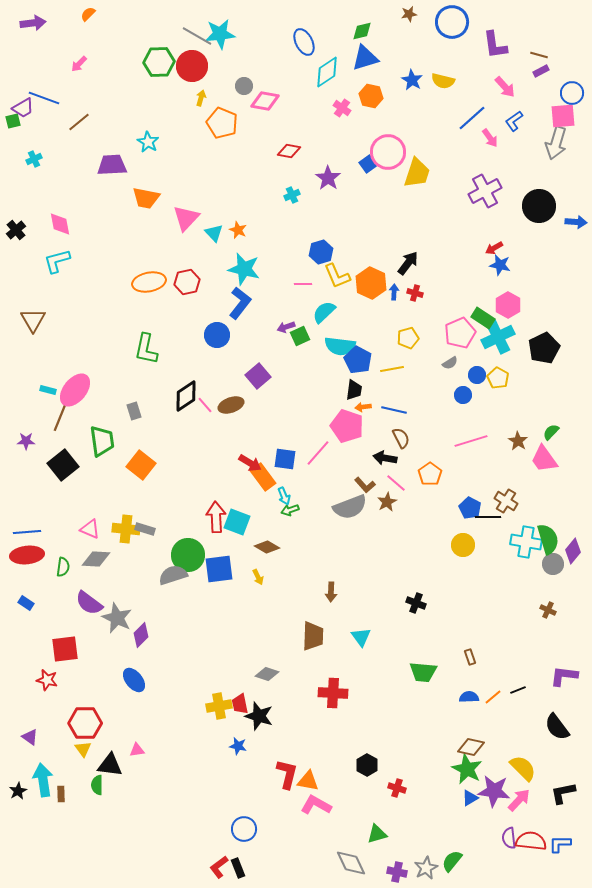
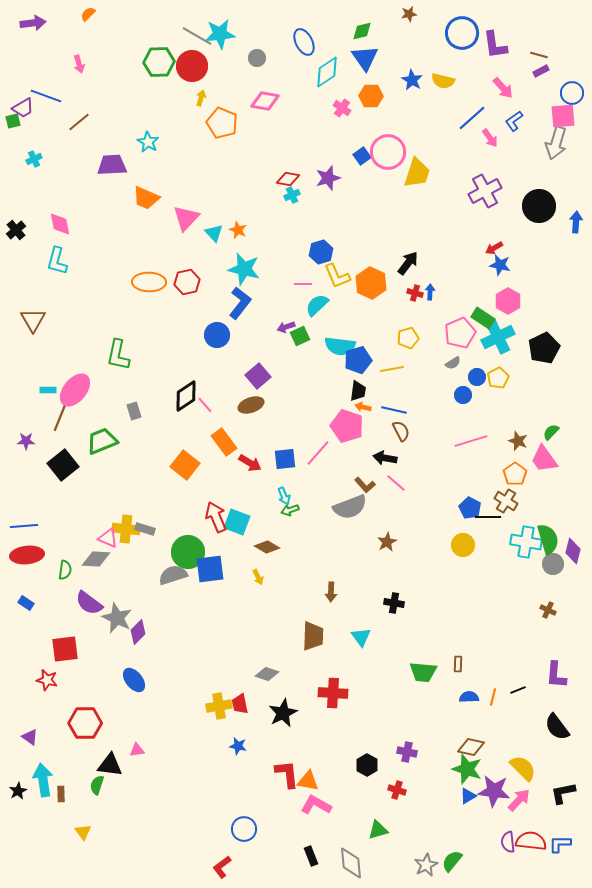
blue circle at (452, 22): moved 10 px right, 11 px down
blue triangle at (365, 58): rotated 48 degrees counterclockwise
pink arrow at (79, 64): rotated 60 degrees counterclockwise
gray circle at (244, 86): moved 13 px right, 28 px up
pink arrow at (505, 87): moved 2 px left, 1 px down
orange hexagon at (371, 96): rotated 10 degrees counterclockwise
blue line at (44, 98): moved 2 px right, 2 px up
red diamond at (289, 151): moved 1 px left, 28 px down
blue square at (368, 164): moved 6 px left, 8 px up
purple star at (328, 178): rotated 20 degrees clockwise
orange trapezoid at (146, 198): rotated 12 degrees clockwise
blue arrow at (576, 222): rotated 90 degrees counterclockwise
cyan L-shape at (57, 261): rotated 60 degrees counterclockwise
orange ellipse at (149, 282): rotated 12 degrees clockwise
blue arrow at (394, 292): moved 36 px right
pink hexagon at (508, 305): moved 4 px up
cyan semicircle at (324, 312): moved 7 px left, 7 px up
green L-shape at (146, 349): moved 28 px left, 6 px down
blue pentagon at (358, 360): rotated 28 degrees clockwise
gray semicircle at (450, 363): moved 3 px right
blue circle at (477, 375): moved 2 px down
yellow pentagon at (498, 378): rotated 15 degrees clockwise
cyan rectangle at (48, 390): rotated 14 degrees counterclockwise
black trapezoid at (354, 390): moved 4 px right, 1 px down
brown ellipse at (231, 405): moved 20 px right
orange arrow at (363, 407): rotated 21 degrees clockwise
brown semicircle at (401, 438): moved 7 px up
green trapezoid at (102, 441): rotated 104 degrees counterclockwise
brown star at (518, 441): rotated 12 degrees counterclockwise
blue square at (285, 459): rotated 15 degrees counterclockwise
orange square at (141, 465): moved 44 px right
orange pentagon at (430, 474): moved 85 px right
orange rectangle at (263, 477): moved 39 px left, 35 px up
brown star at (387, 502): moved 40 px down
red arrow at (216, 517): rotated 20 degrees counterclockwise
pink triangle at (90, 529): moved 18 px right, 9 px down
blue line at (27, 532): moved 3 px left, 6 px up
purple diamond at (573, 551): rotated 25 degrees counterclockwise
green circle at (188, 555): moved 3 px up
green semicircle at (63, 567): moved 2 px right, 3 px down
blue square at (219, 569): moved 9 px left
black cross at (416, 603): moved 22 px left; rotated 12 degrees counterclockwise
purple diamond at (141, 635): moved 3 px left, 3 px up
brown rectangle at (470, 657): moved 12 px left, 7 px down; rotated 21 degrees clockwise
purple L-shape at (564, 676): moved 8 px left, 1 px up; rotated 92 degrees counterclockwise
orange line at (493, 697): rotated 36 degrees counterclockwise
black star at (259, 716): moved 24 px right, 3 px up; rotated 28 degrees clockwise
yellow triangle at (83, 749): moved 83 px down
green star at (467, 769): rotated 8 degrees counterclockwise
red L-shape at (287, 774): rotated 20 degrees counterclockwise
green semicircle at (97, 785): rotated 18 degrees clockwise
red cross at (397, 788): moved 2 px down
blue triangle at (470, 798): moved 2 px left, 2 px up
green triangle at (377, 834): moved 1 px right, 4 px up
purple semicircle at (509, 838): moved 1 px left, 4 px down
gray diamond at (351, 863): rotated 20 degrees clockwise
red L-shape at (219, 867): moved 3 px right
black rectangle at (238, 868): moved 73 px right, 12 px up
gray star at (426, 868): moved 3 px up
purple cross at (397, 872): moved 10 px right, 120 px up
